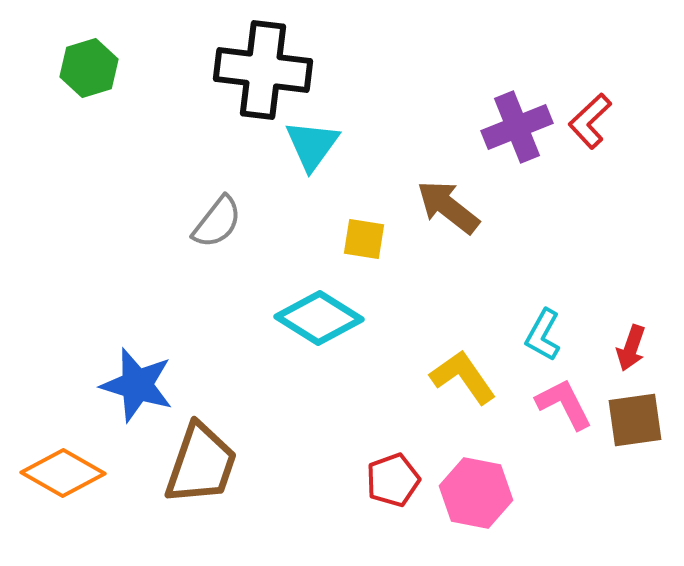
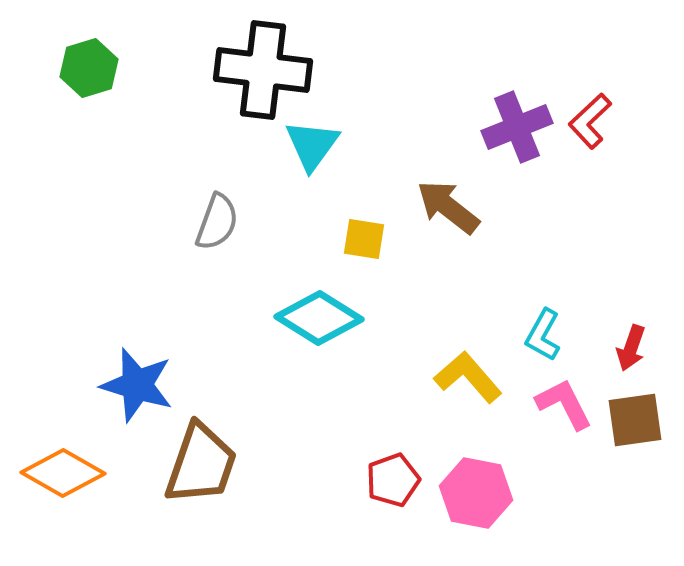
gray semicircle: rotated 18 degrees counterclockwise
yellow L-shape: moved 5 px right; rotated 6 degrees counterclockwise
